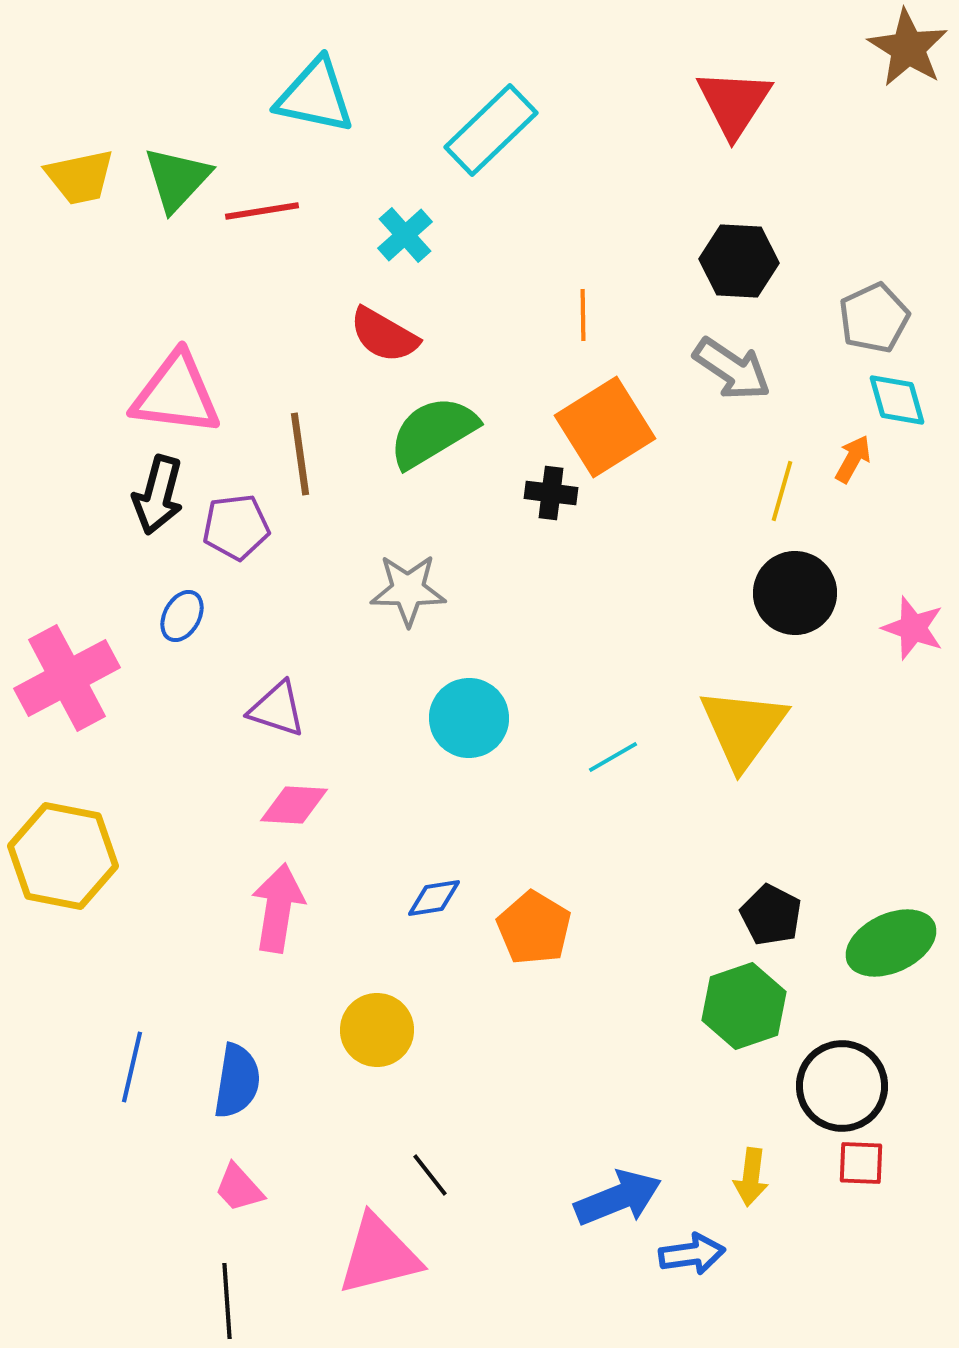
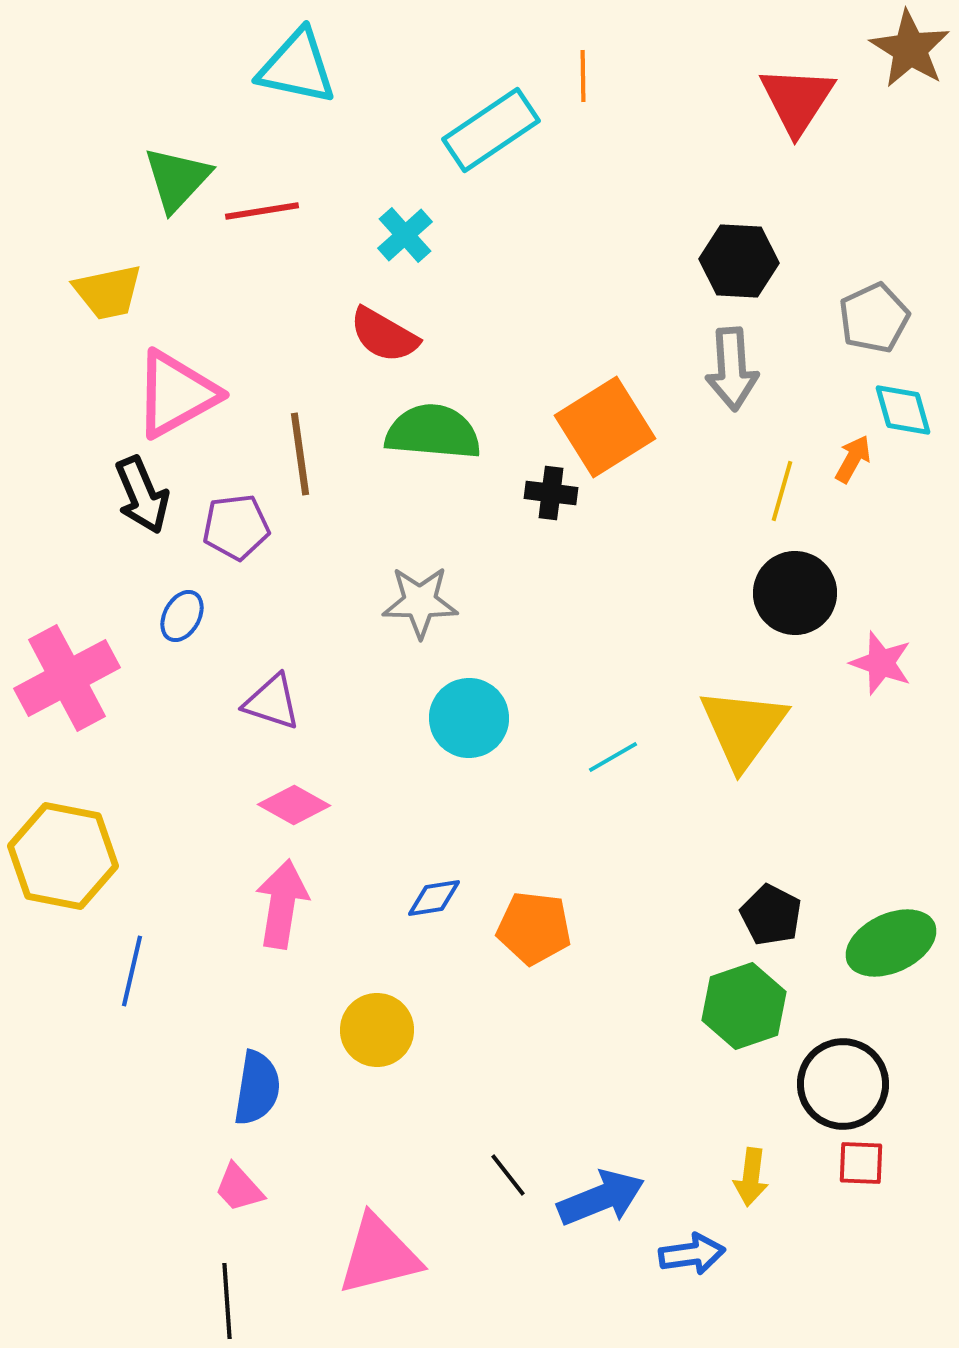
brown star at (908, 48): moved 2 px right, 1 px down
cyan triangle at (315, 96): moved 18 px left, 29 px up
red triangle at (734, 103): moved 63 px right, 3 px up
cyan rectangle at (491, 130): rotated 10 degrees clockwise
yellow trapezoid at (80, 177): moved 28 px right, 115 px down
orange line at (583, 315): moved 239 px up
gray arrow at (732, 369): rotated 52 degrees clockwise
pink triangle at (176, 394): rotated 36 degrees counterclockwise
cyan diamond at (897, 400): moved 6 px right, 10 px down
green semicircle at (433, 432): rotated 36 degrees clockwise
black arrow at (158, 495): moved 16 px left; rotated 38 degrees counterclockwise
gray star at (408, 590): moved 12 px right, 12 px down
pink star at (913, 628): moved 32 px left, 35 px down
purple triangle at (277, 709): moved 5 px left, 7 px up
pink diamond at (294, 805): rotated 26 degrees clockwise
pink arrow at (278, 908): moved 4 px right, 4 px up
orange pentagon at (534, 928): rotated 24 degrees counterclockwise
blue line at (132, 1067): moved 96 px up
blue semicircle at (237, 1081): moved 20 px right, 7 px down
black circle at (842, 1086): moved 1 px right, 2 px up
black line at (430, 1175): moved 78 px right
blue arrow at (618, 1198): moved 17 px left
